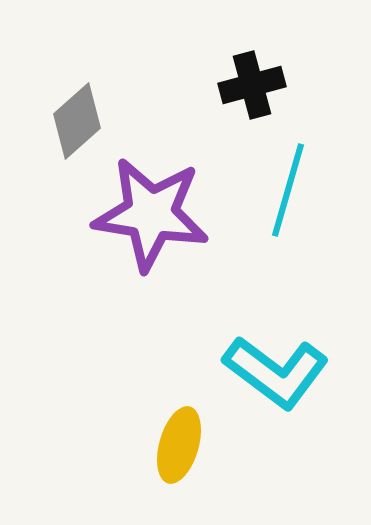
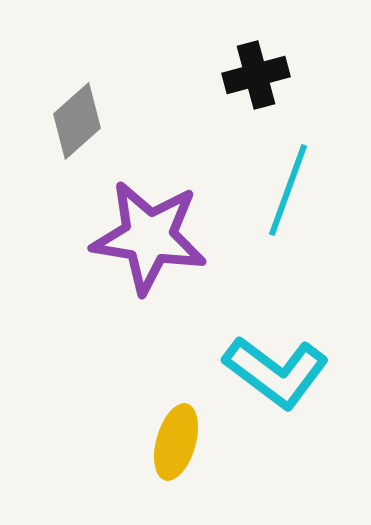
black cross: moved 4 px right, 10 px up
cyan line: rotated 4 degrees clockwise
purple star: moved 2 px left, 23 px down
yellow ellipse: moved 3 px left, 3 px up
